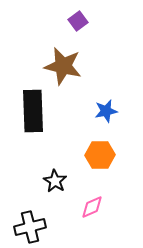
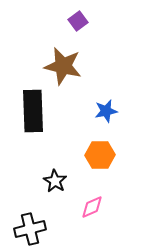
black cross: moved 2 px down
